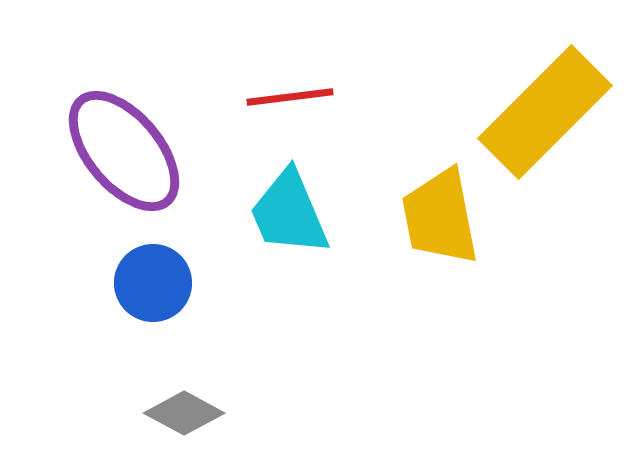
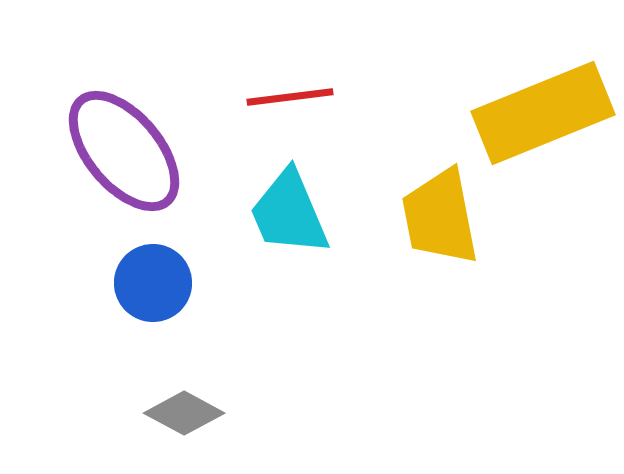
yellow rectangle: moved 2 px left, 1 px down; rotated 23 degrees clockwise
